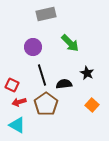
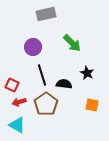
green arrow: moved 2 px right
black semicircle: rotated 14 degrees clockwise
orange square: rotated 32 degrees counterclockwise
